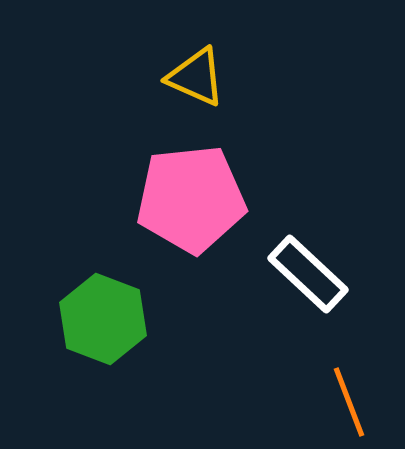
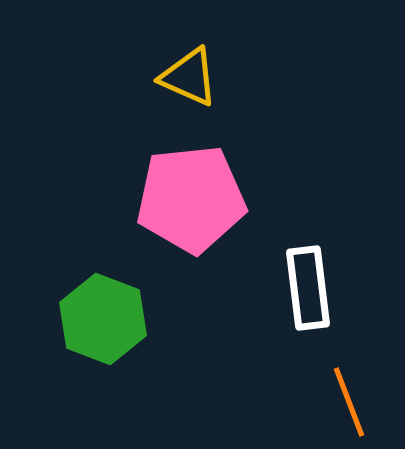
yellow triangle: moved 7 px left
white rectangle: moved 14 px down; rotated 40 degrees clockwise
